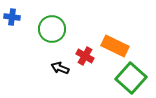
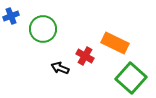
blue cross: moved 1 px left, 1 px up; rotated 28 degrees counterclockwise
green circle: moved 9 px left
orange rectangle: moved 3 px up
